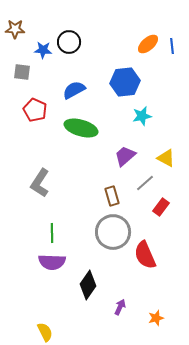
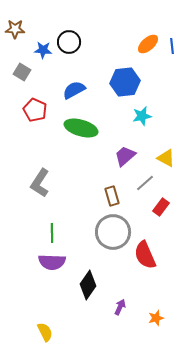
gray square: rotated 24 degrees clockwise
